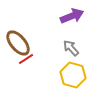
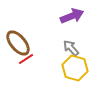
yellow hexagon: moved 2 px right, 7 px up
